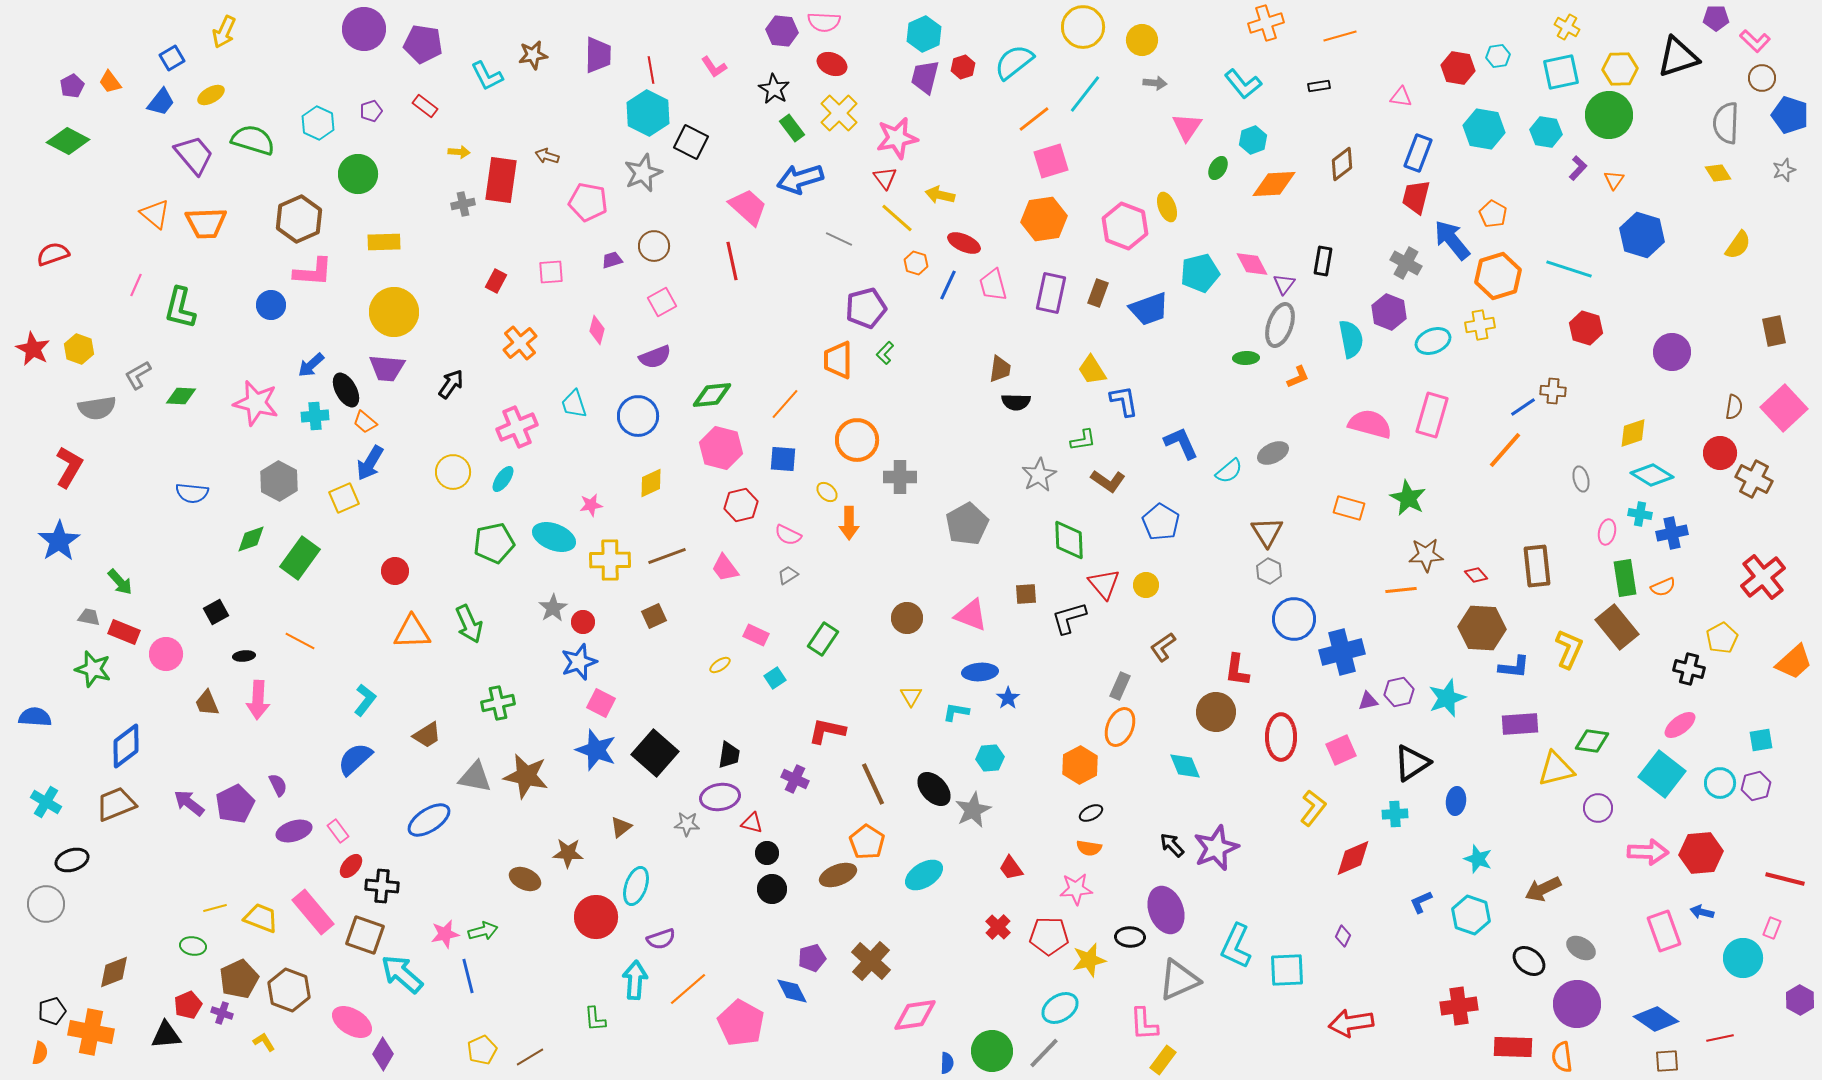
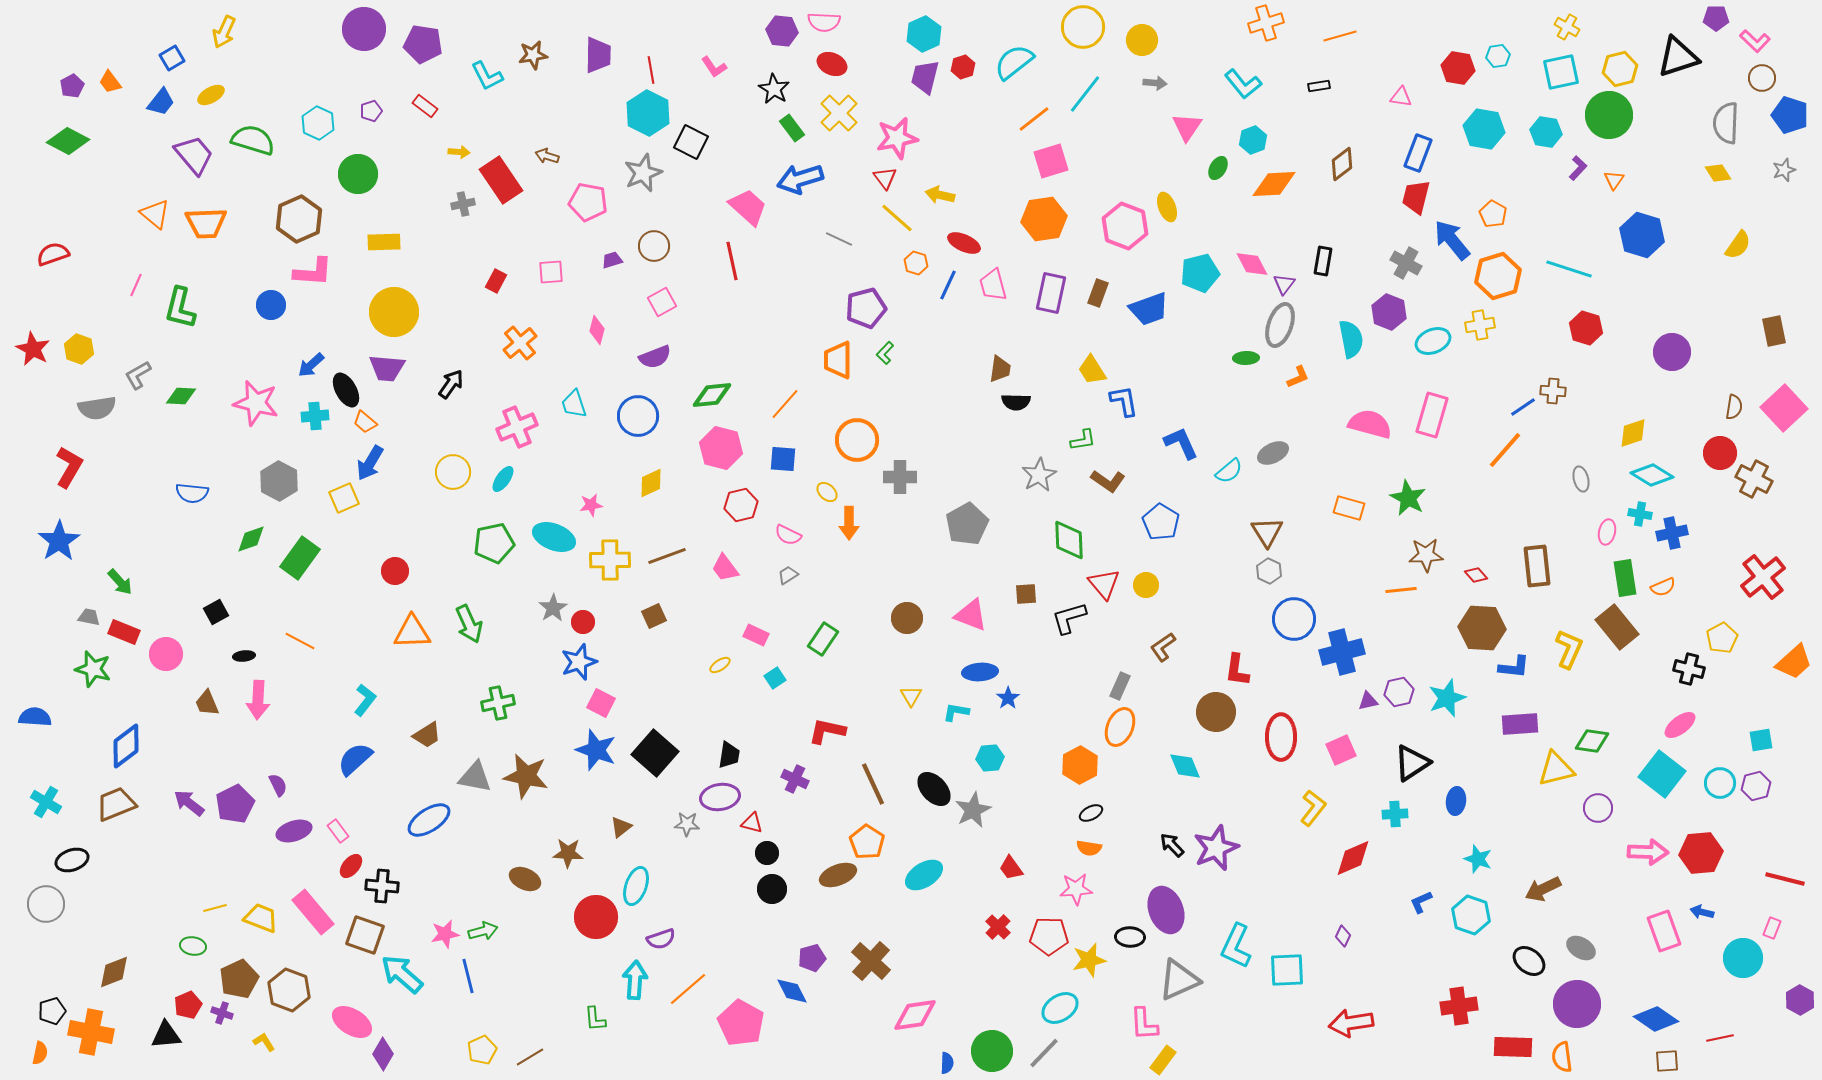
yellow hexagon at (1620, 69): rotated 12 degrees counterclockwise
red rectangle at (501, 180): rotated 42 degrees counterclockwise
